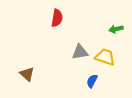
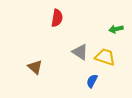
gray triangle: rotated 42 degrees clockwise
brown triangle: moved 8 px right, 7 px up
